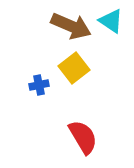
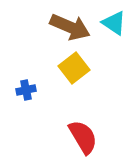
cyan triangle: moved 3 px right, 2 px down
brown arrow: moved 1 px left, 1 px down
blue cross: moved 13 px left, 5 px down
